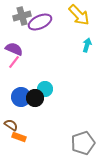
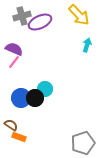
blue circle: moved 1 px down
